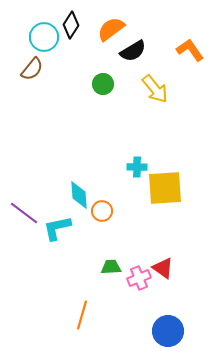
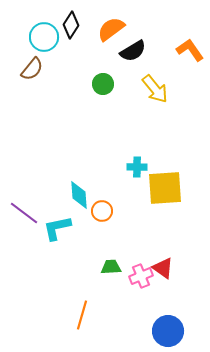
pink cross: moved 2 px right, 2 px up
